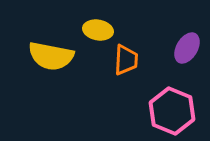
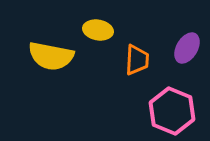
orange trapezoid: moved 11 px right
